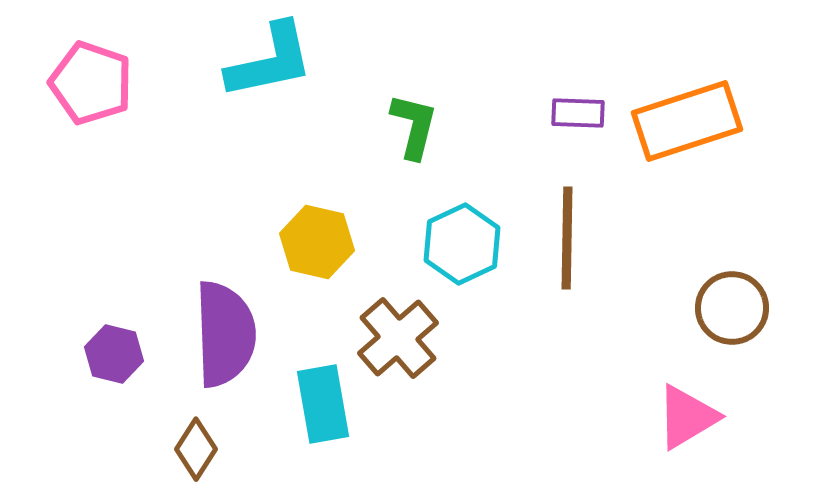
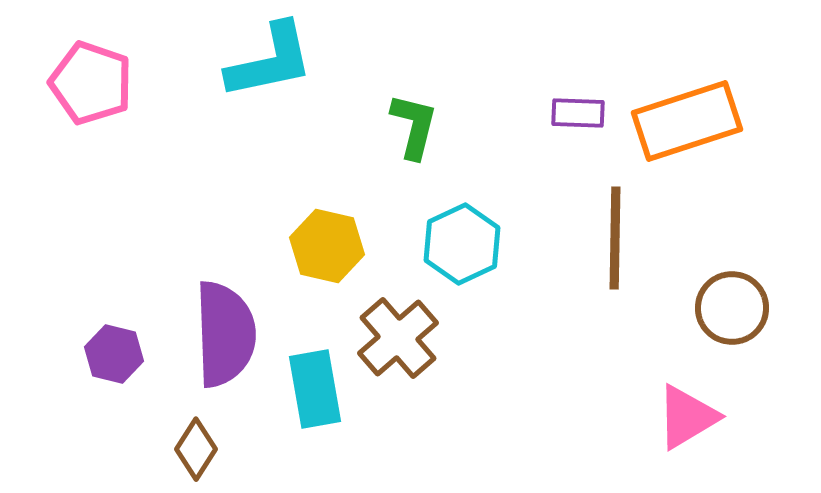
brown line: moved 48 px right
yellow hexagon: moved 10 px right, 4 px down
cyan rectangle: moved 8 px left, 15 px up
